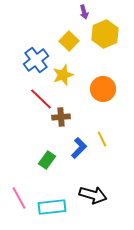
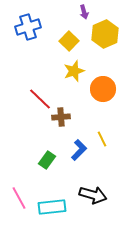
blue cross: moved 8 px left, 33 px up; rotated 20 degrees clockwise
yellow star: moved 11 px right, 4 px up
red line: moved 1 px left
blue L-shape: moved 2 px down
